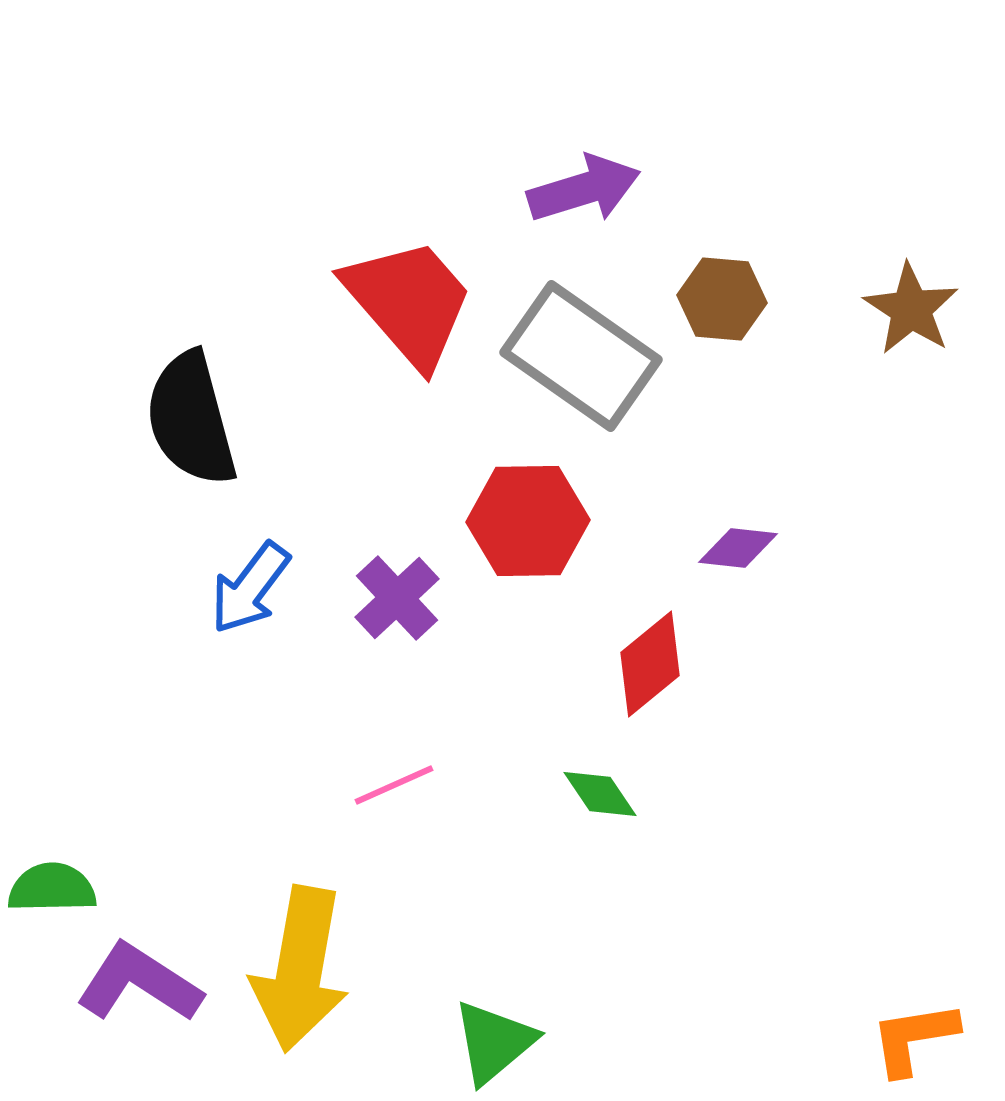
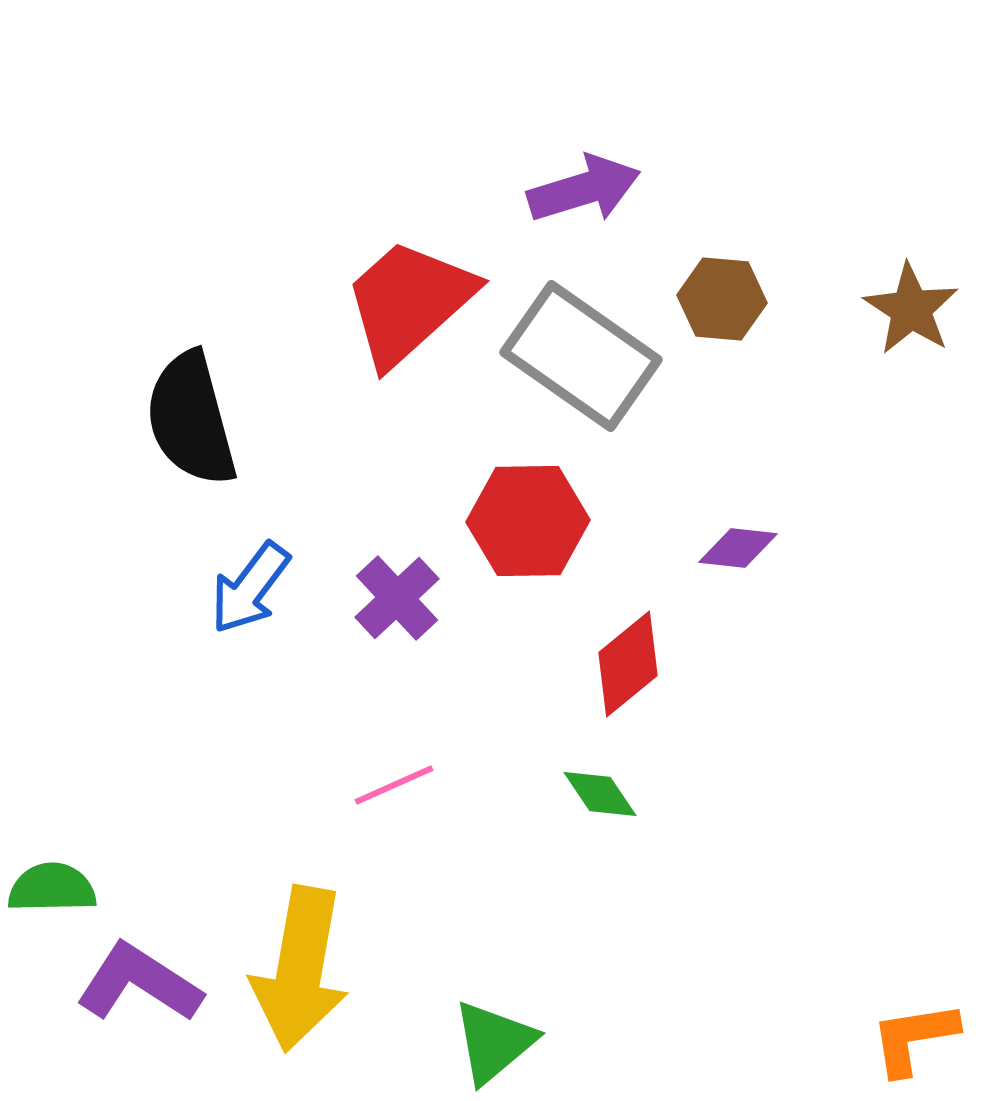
red trapezoid: rotated 91 degrees counterclockwise
red diamond: moved 22 px left
